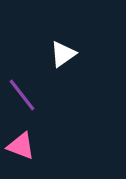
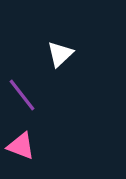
white triangle: moved 3 px left; rotated 8 degrees counterclockwise
